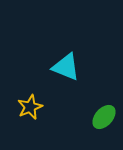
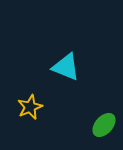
green ellipse: moved 8 px down
